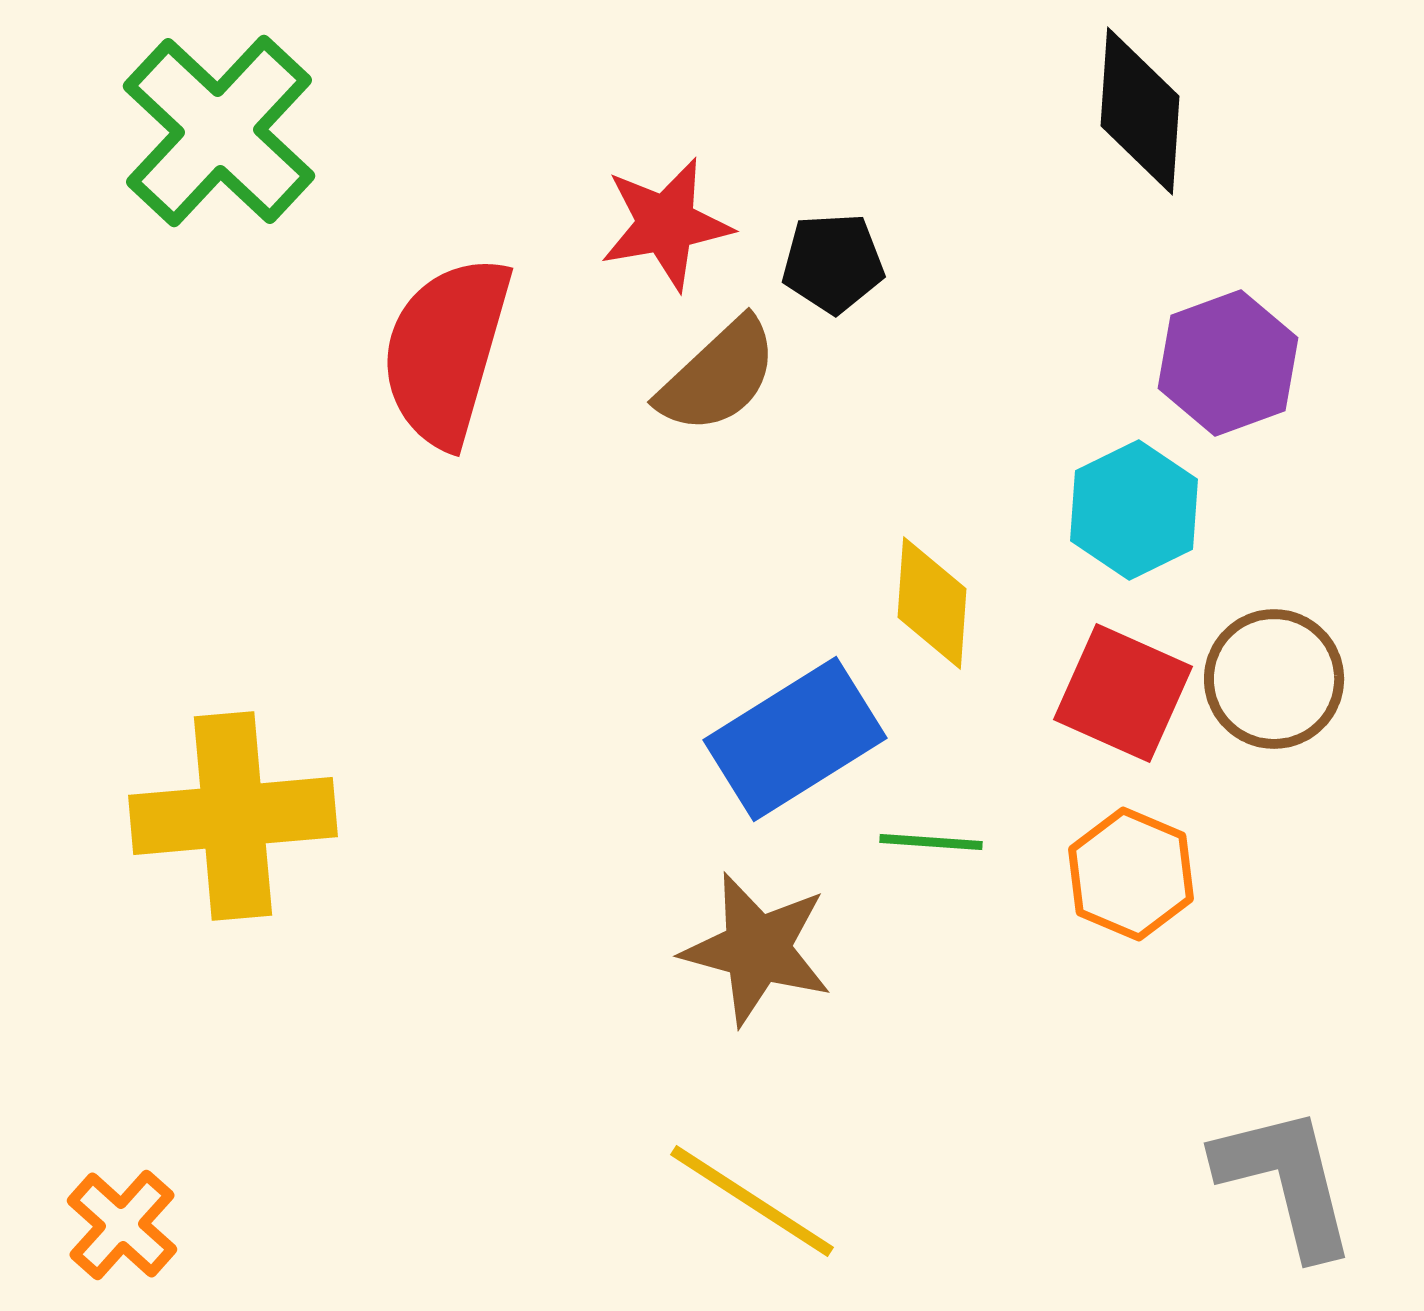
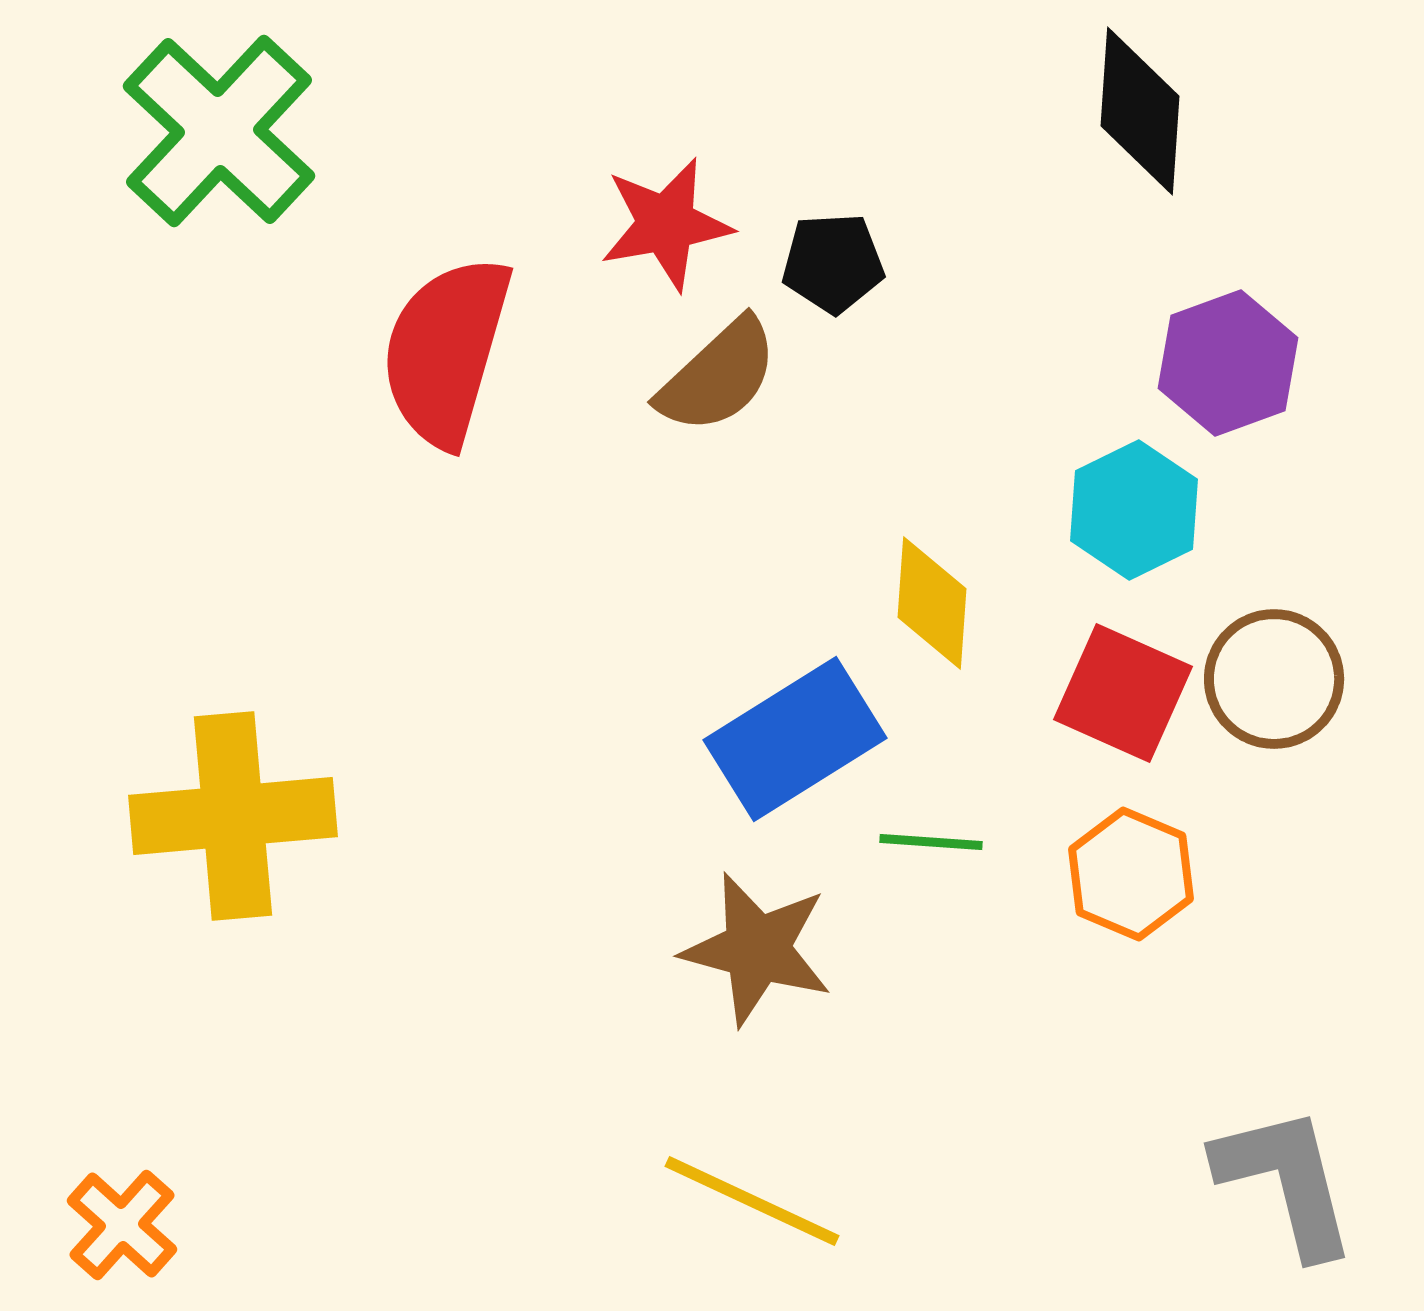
yellow line: rotated 8 degrees counterclockwise
